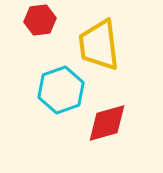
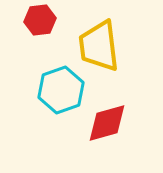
yellow trapezoid: moved 1 px down
